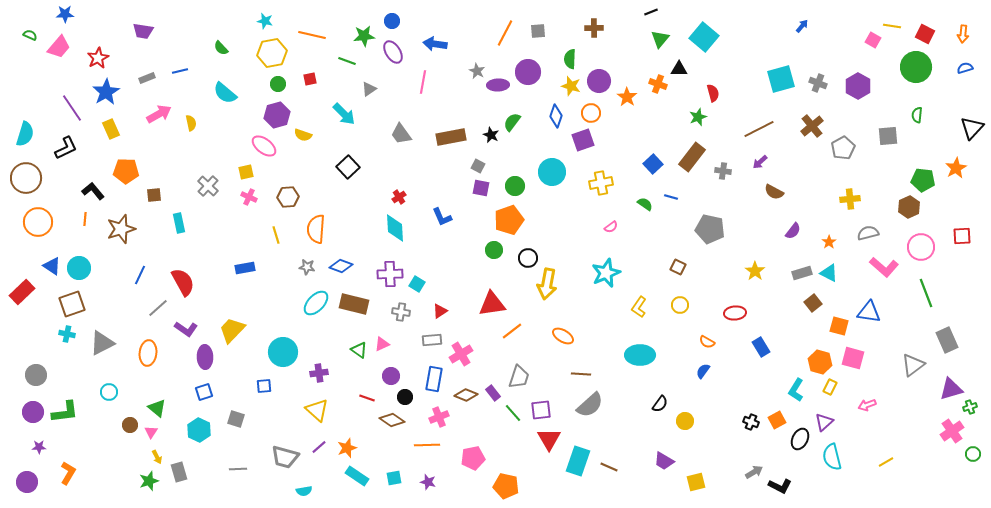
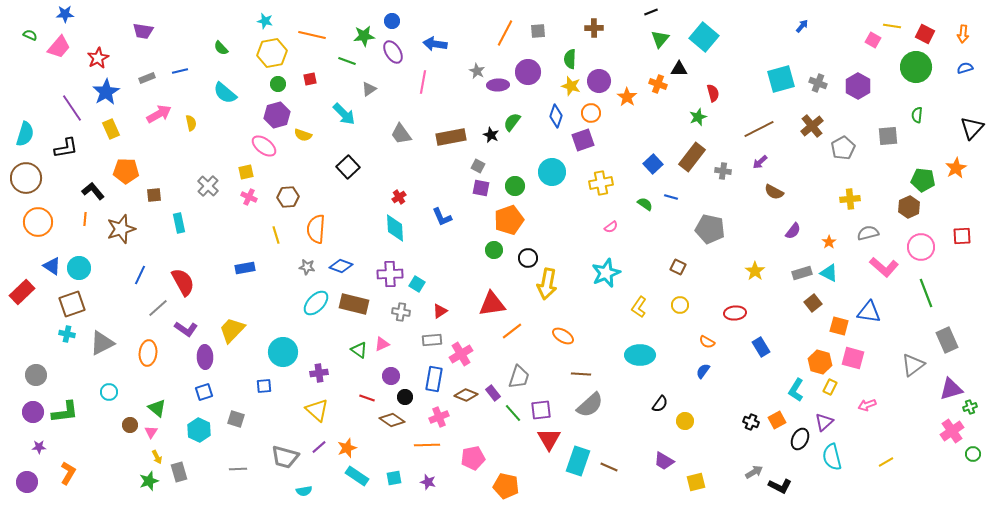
black L-shape at (66, 148): rotated 15 degrees clockwise
